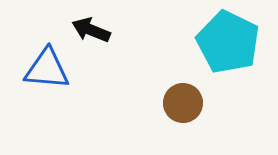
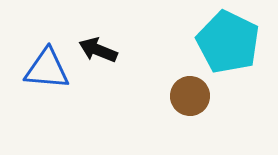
black arrow: moved 7 px right, 20 px down
brown circle: moved 7 px right, 7 px up
